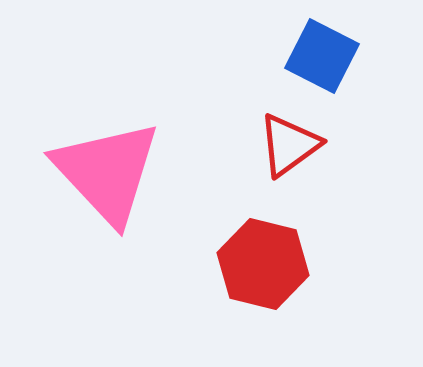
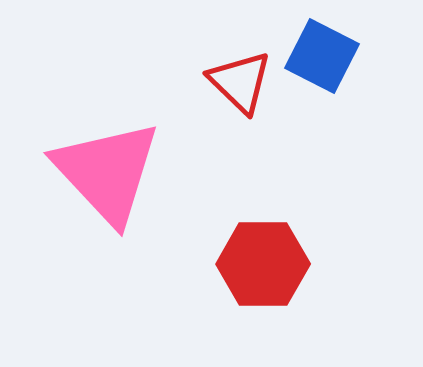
red triangle: moved 49 px left, 63 px up; rotated 40 degrees counterclockwise
red hexagon: rotated 14 degrees counterclockwise
